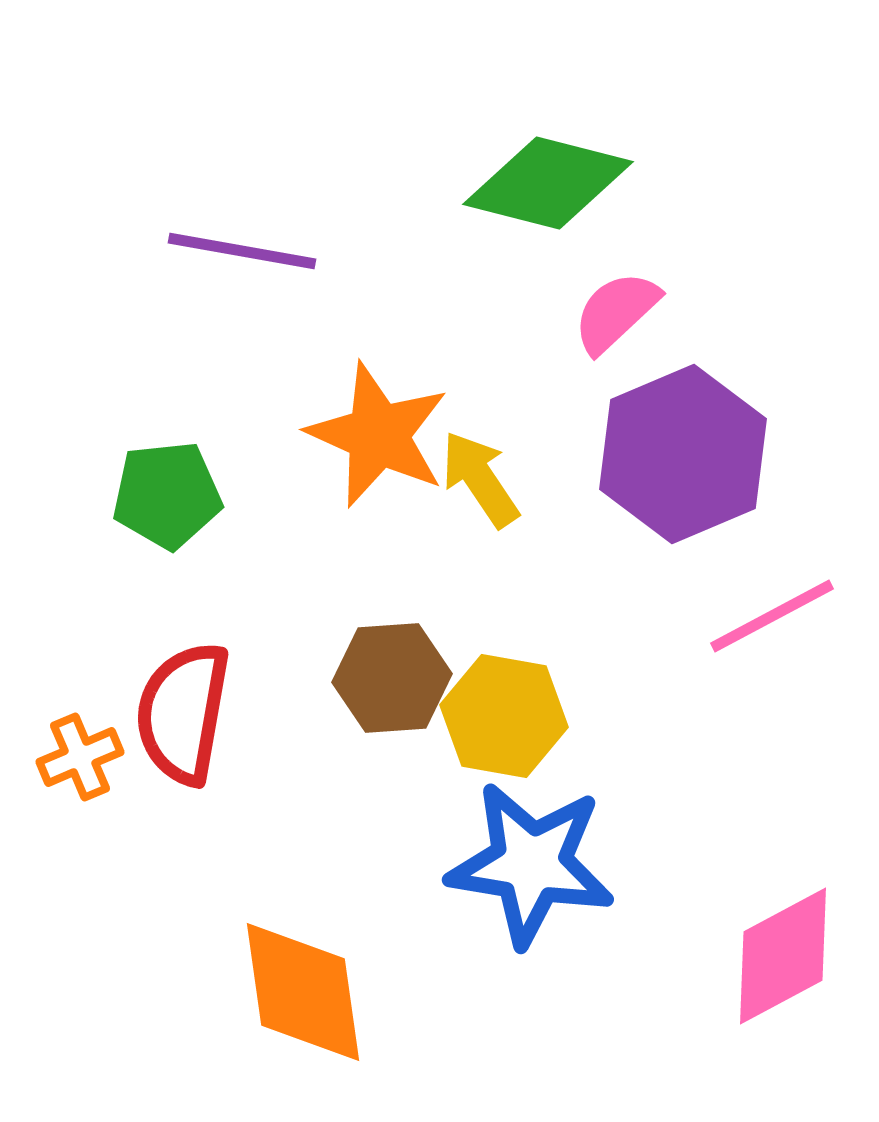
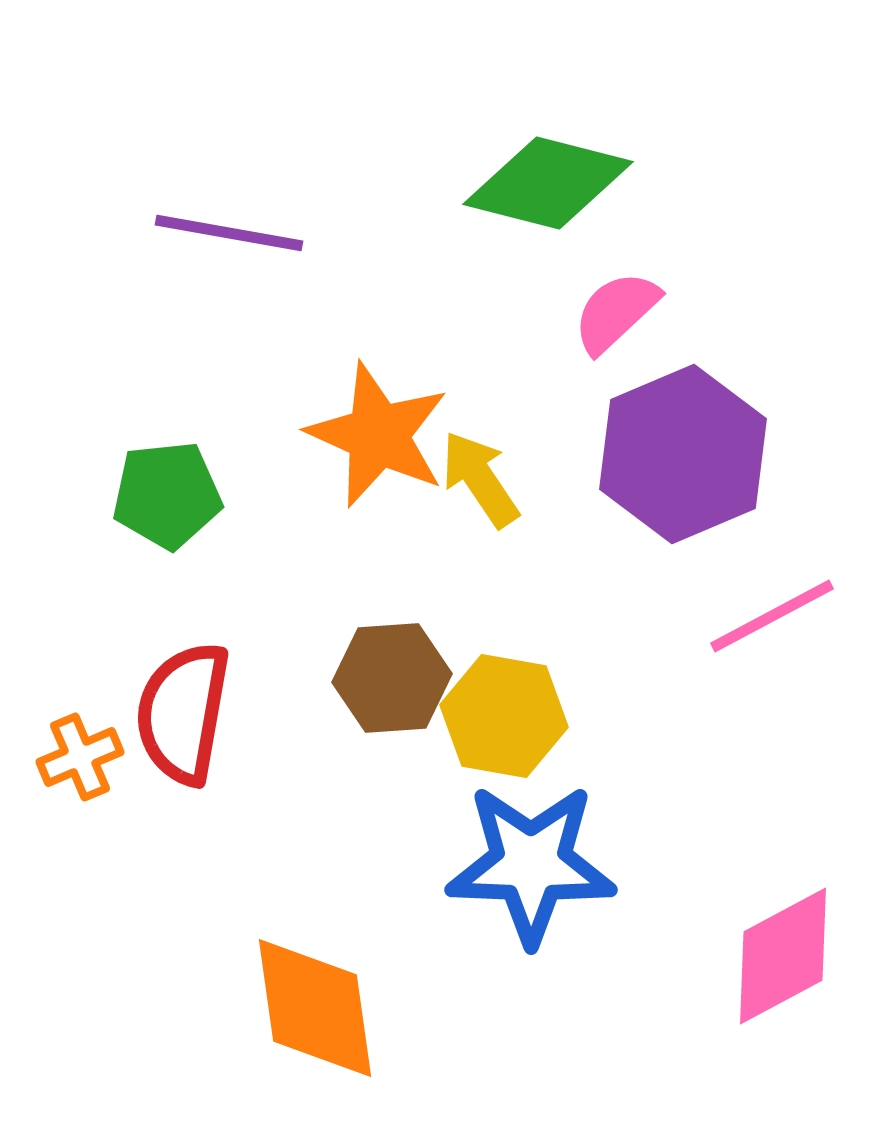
purple line: moved 13 px left, 18 px up
blue star: rotated 7 degrees counterclockwise
orange diamond: moved 12 px right, 16 px down
